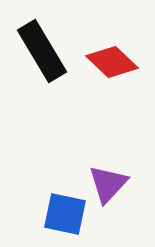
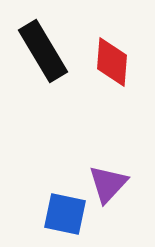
black rectangle: moved 1 px right
red diamond: rotated 51 degrees clockwise
